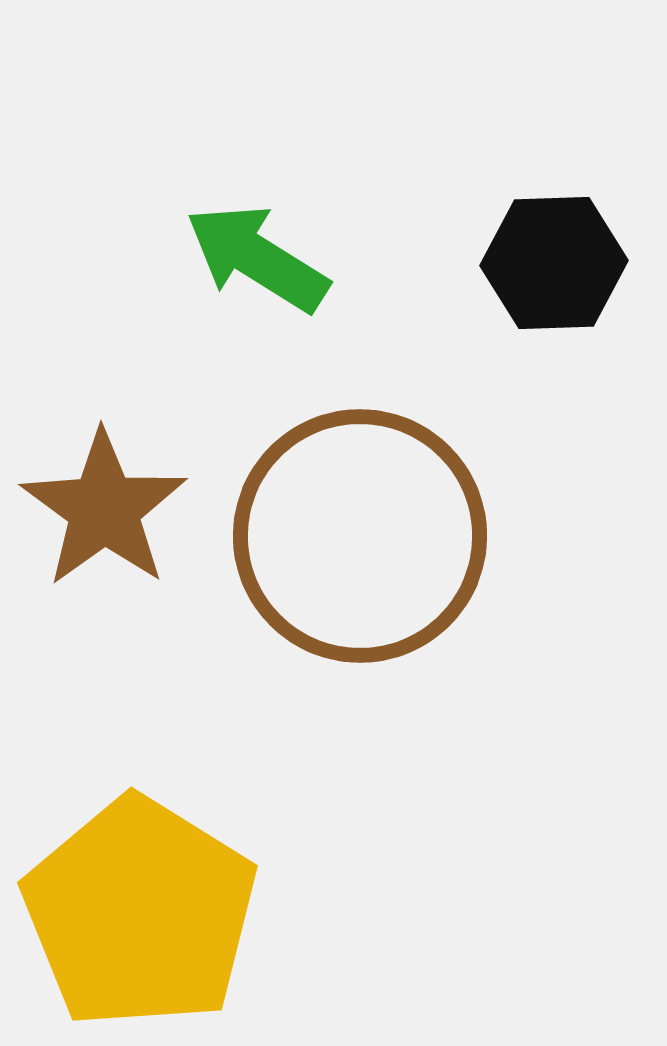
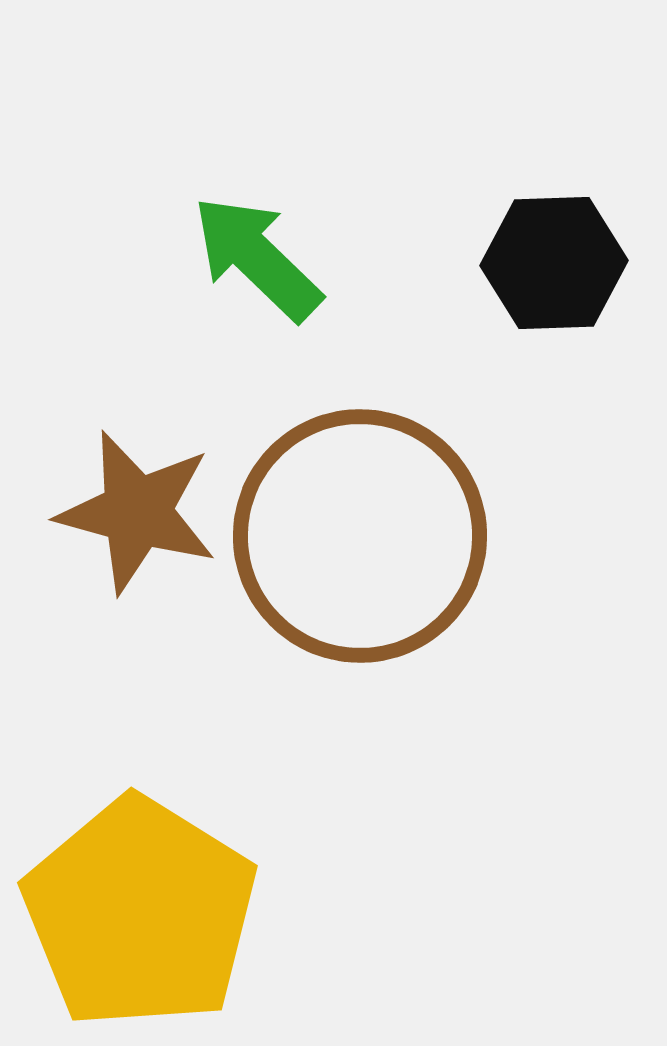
green arrow: rotated 12 degrees clockwise
brown star: moved 33 px right, 3 px down; rotated 21 degrees counterclockwise
